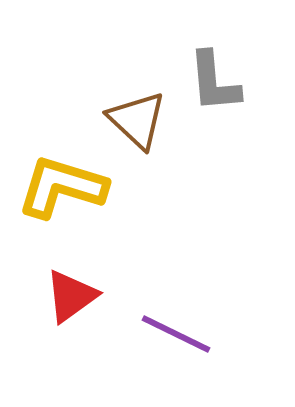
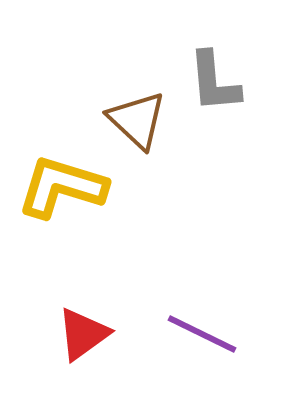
red triangle: moved 12 px right, 38 px down
purple line: moved 26 px right
